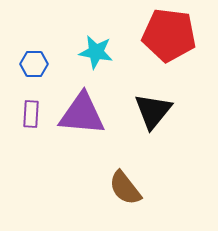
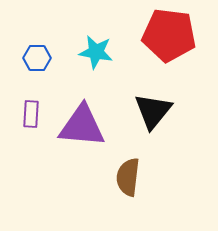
blue hexagon: moved 3 px right, 6 px up
purple triangle: moved 12 px down
brown semicircle: moved 3 px right, 11 px up; rotated 45 degrees clockwise
